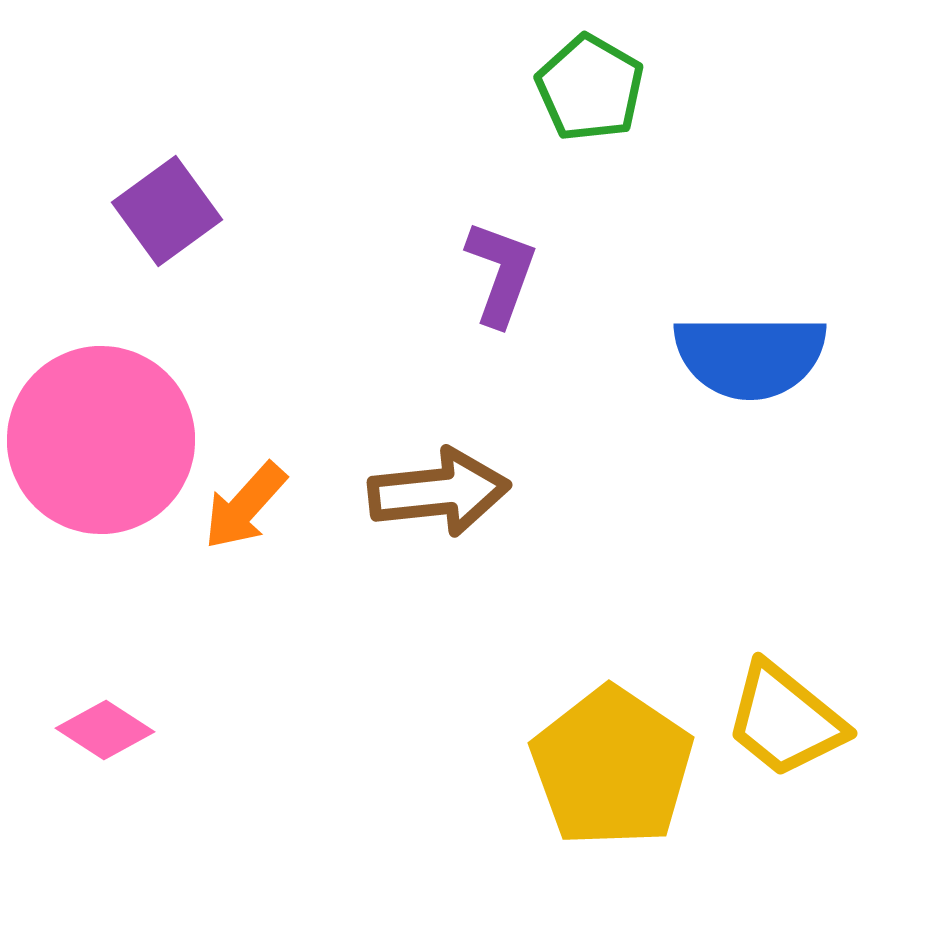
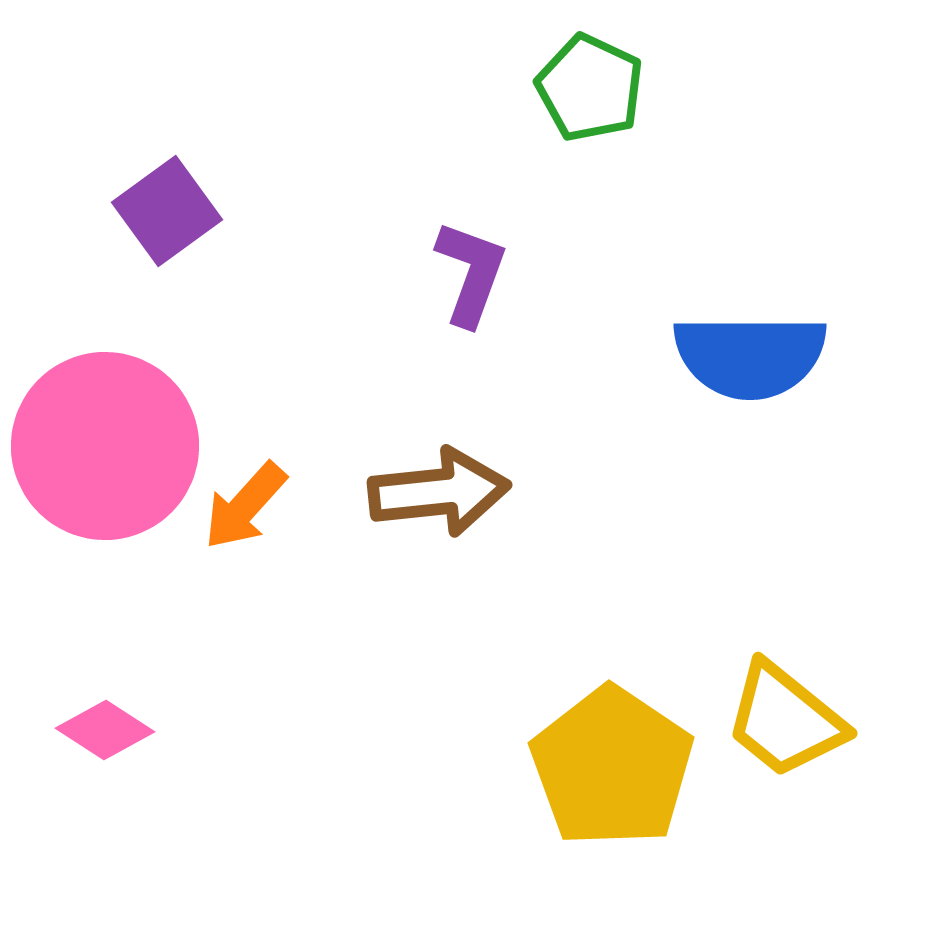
green pentagon: rotated 5 degrees counterclockwise
purple L-shape: moved 30 px left
pink circle: moved 4 px right, 6 px down
